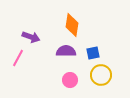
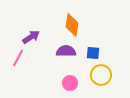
purple arrow: rotated 54 degrees counterclockwise
blue square: rotated 16 degrees clockwise
pink circle: moved 3 px down
